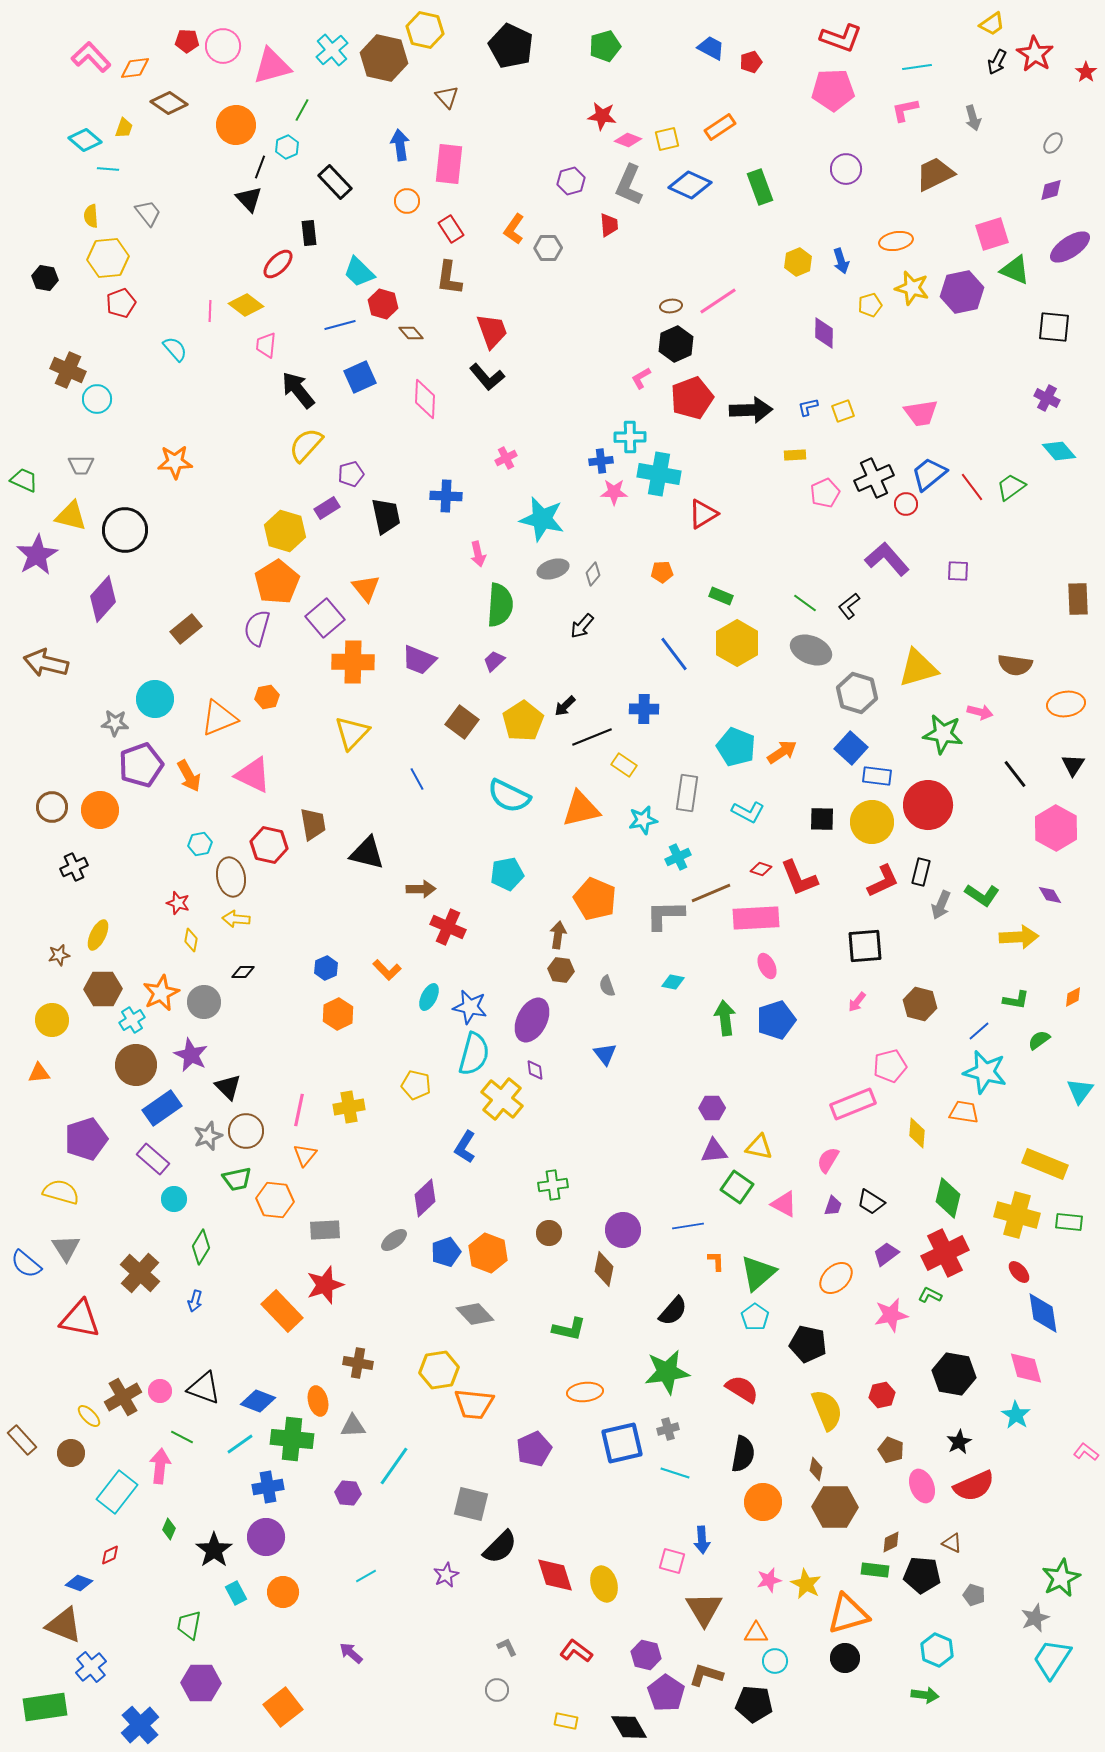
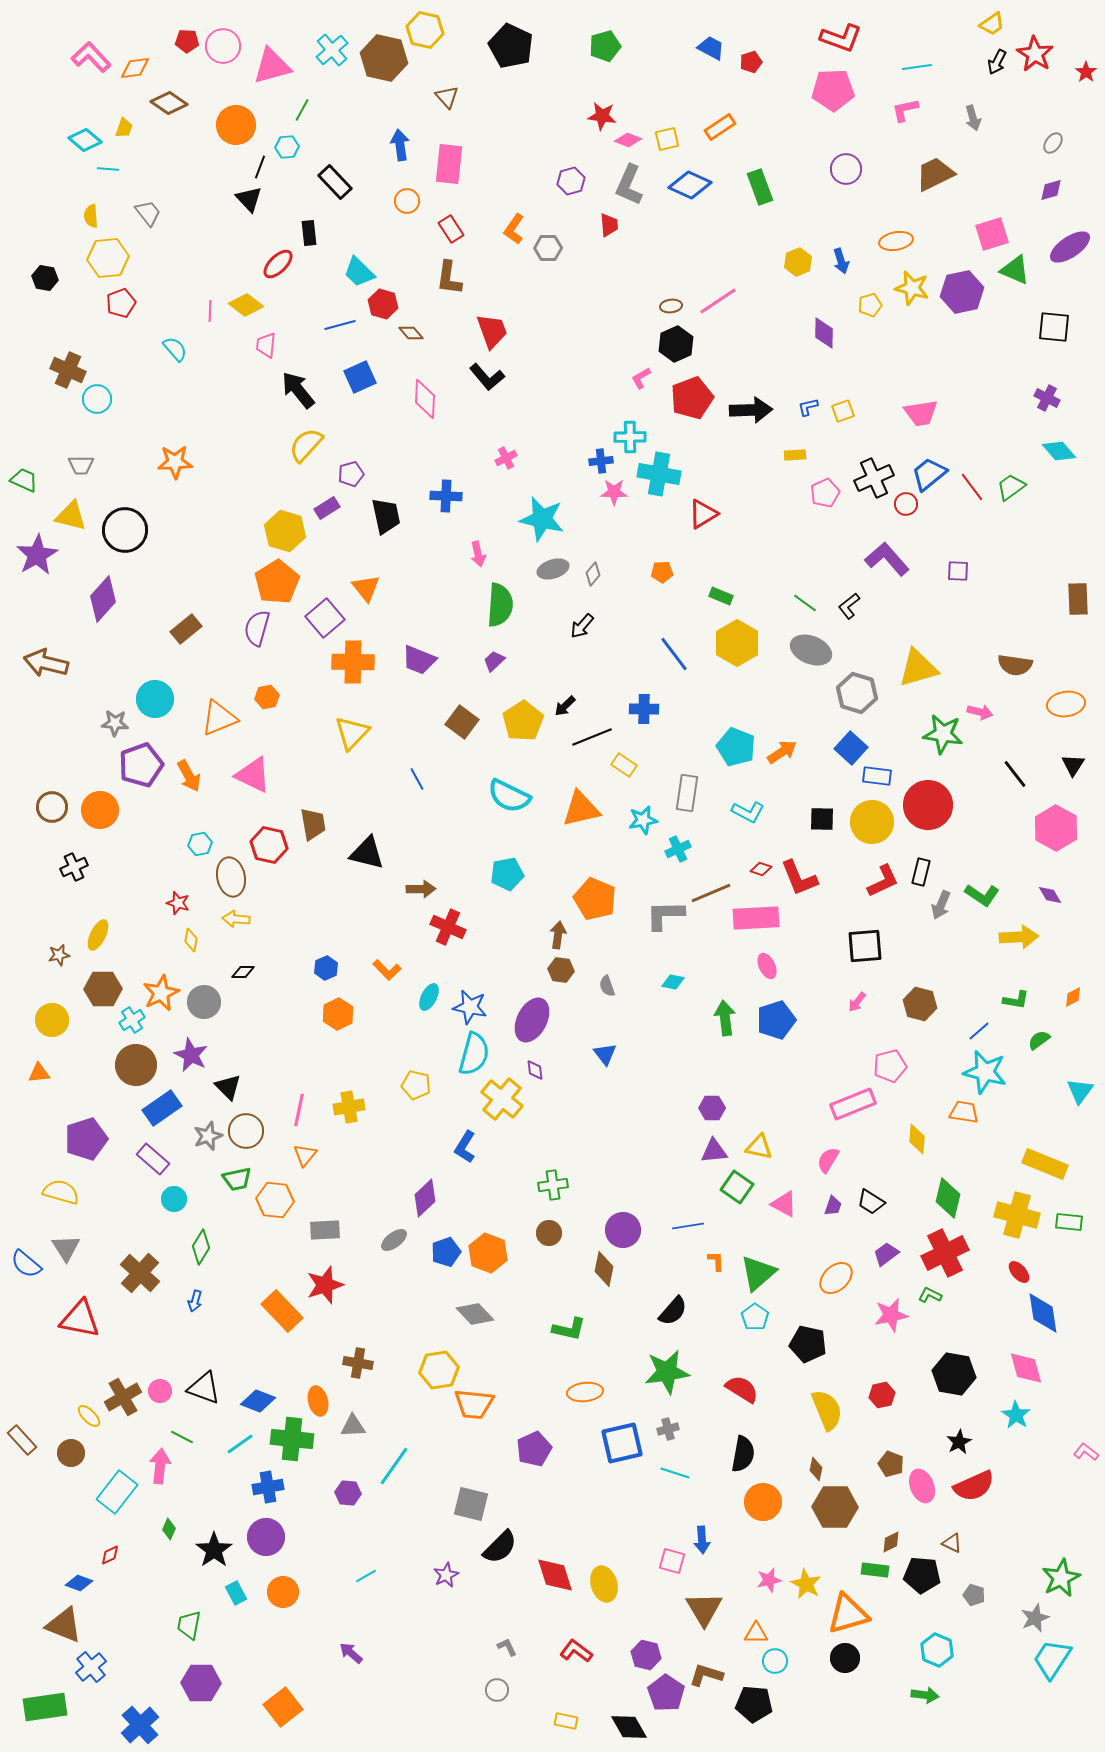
cyan hexagon at (287, 147): rotated 20 degrees clockwise
cyan cross at (678, 857): moved 8 px up
yellow diamond at (917, 1133): moved 6 px down
brown pentagon at (891, 1450): moved 14 px down
